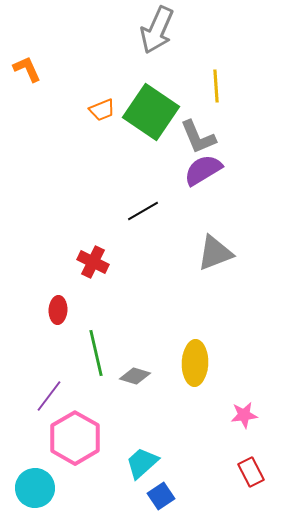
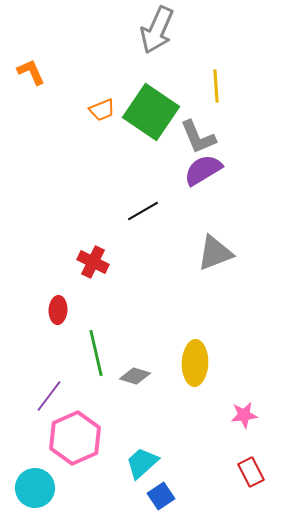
orange L-shape: moved 4 px right, 3 px down
pink hexagon: rotated 6 degrees clockwise
